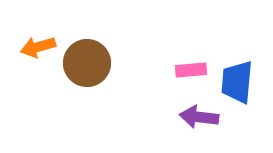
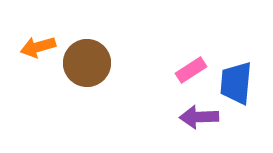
pink rectangle: rotated 28 degrees counterclockwise
blue trapezoid: moved 1 px left, 1 px down
purple arrow: rotated 9 degrees counterclockwise
